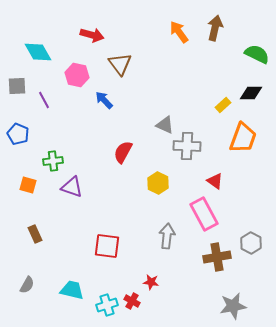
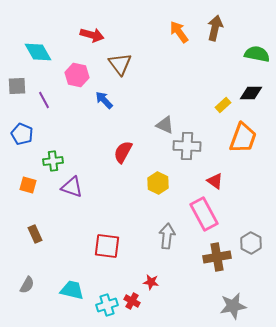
green semicircle: rotated 15 degrees counterclockwise
blue pentagon: moved 4 px right
